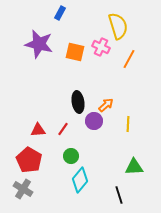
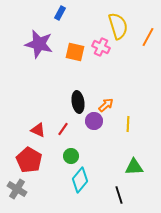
orange line: moved 19 px right, 22 px up
red triangle: rotated 28 degrees clockwise
gray cross: moved 6 px left
